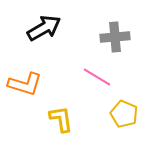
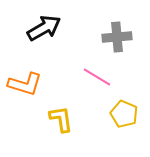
gray cross: moved 2 px right
